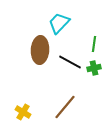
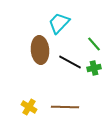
green line: rotated 49 degrees counterclockwise
brown ellipse: rotated 8 degrees counterclockwise
brown line: rotated 52 degrees clockwise
yellow cross: moved 6 px right, 5 px up
